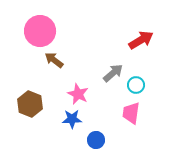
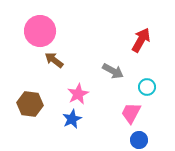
red arrow: rotated 30 degrees counterclockwise
gray arrow: moved 2 px up; rotated 70 degrees clockwise
cyan circle: moved 11 px right, 2 px down
pink star: rotated 20 degrees clockwise
brown hexagon: rotated 15 degrees counterclockwise
pink trapezoid: rotated 20 degrees clockwise
blue star: rotated 24 degrees counterclockwise
blue circle: moved 43 px right
